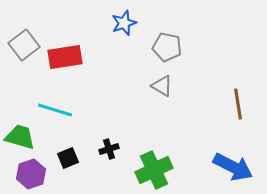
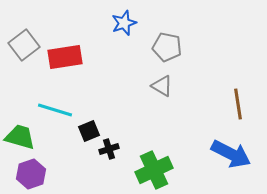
black square: moved 21 px right, 27 px up
blue arrow: moved 2 px left, 13 px up
